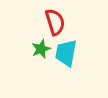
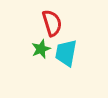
red semicircle: moved 3 px left, 1 px down
